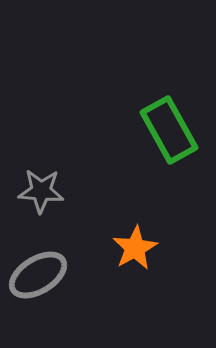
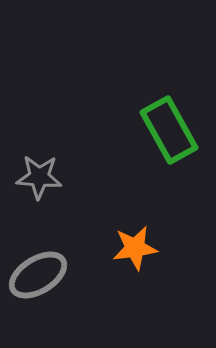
gray star: moved 2 px left, 14 px up
orange star: rotated 21 degrees clockwise
